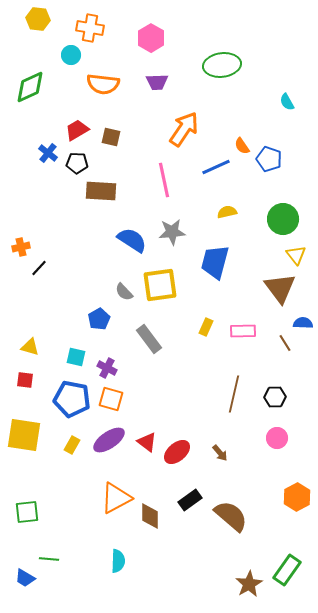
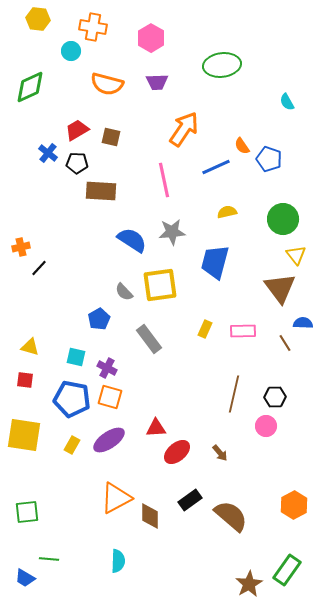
orange cross at (90, 28): moved 3 px right, 1 px up
cyan circle at (71, 55): moved 4 px up
orange semicircle at (103, 84): moved 4 px right; rotated 8 degrees clockwise
yellow rectangle at (206, 327): moved 1 px left, 2 px down
orange square at (111, 399): moved 1 px left, 2 px up
pink circle at (277, 438): moved 11 px left, 12 px up
red triangle at (147, 442): moved 9 px right, 14 px up; rotated 40 degrees counterclockwise
orange hexagon at (297, 497): moved 3 px left, 8 px down
